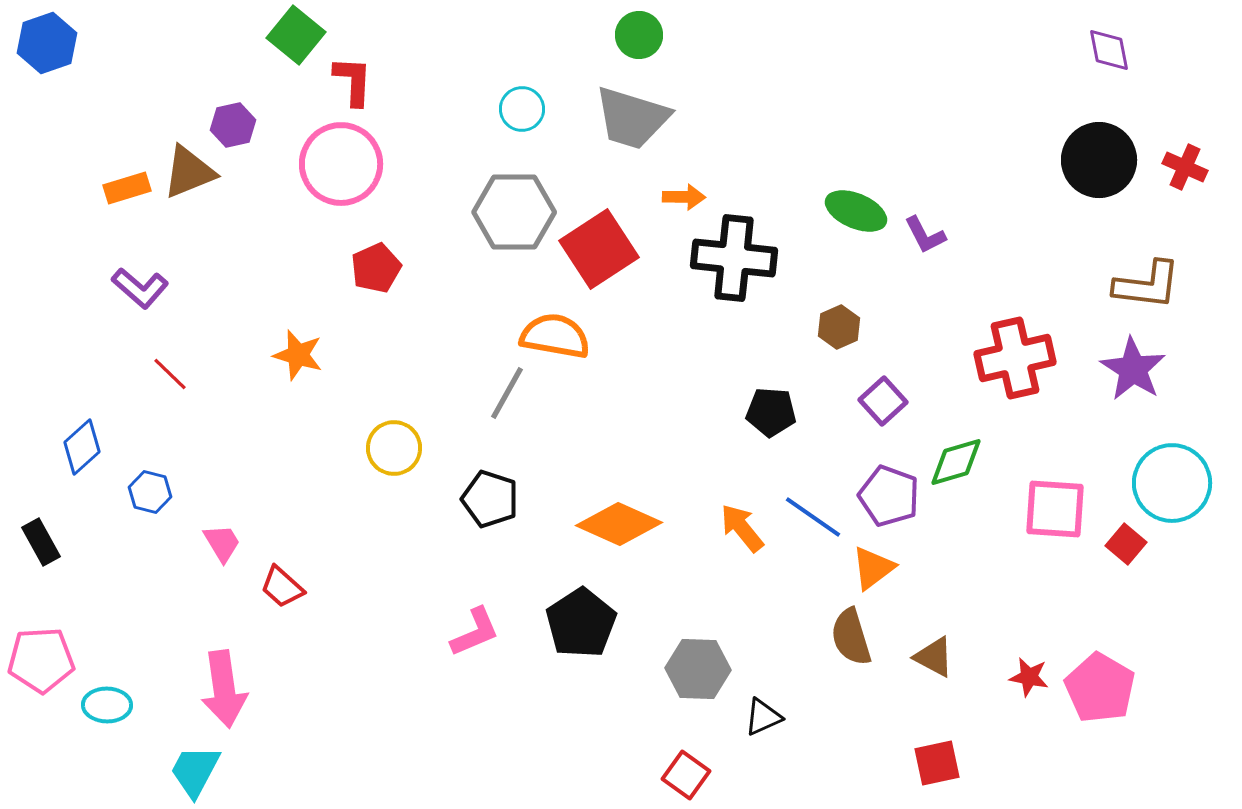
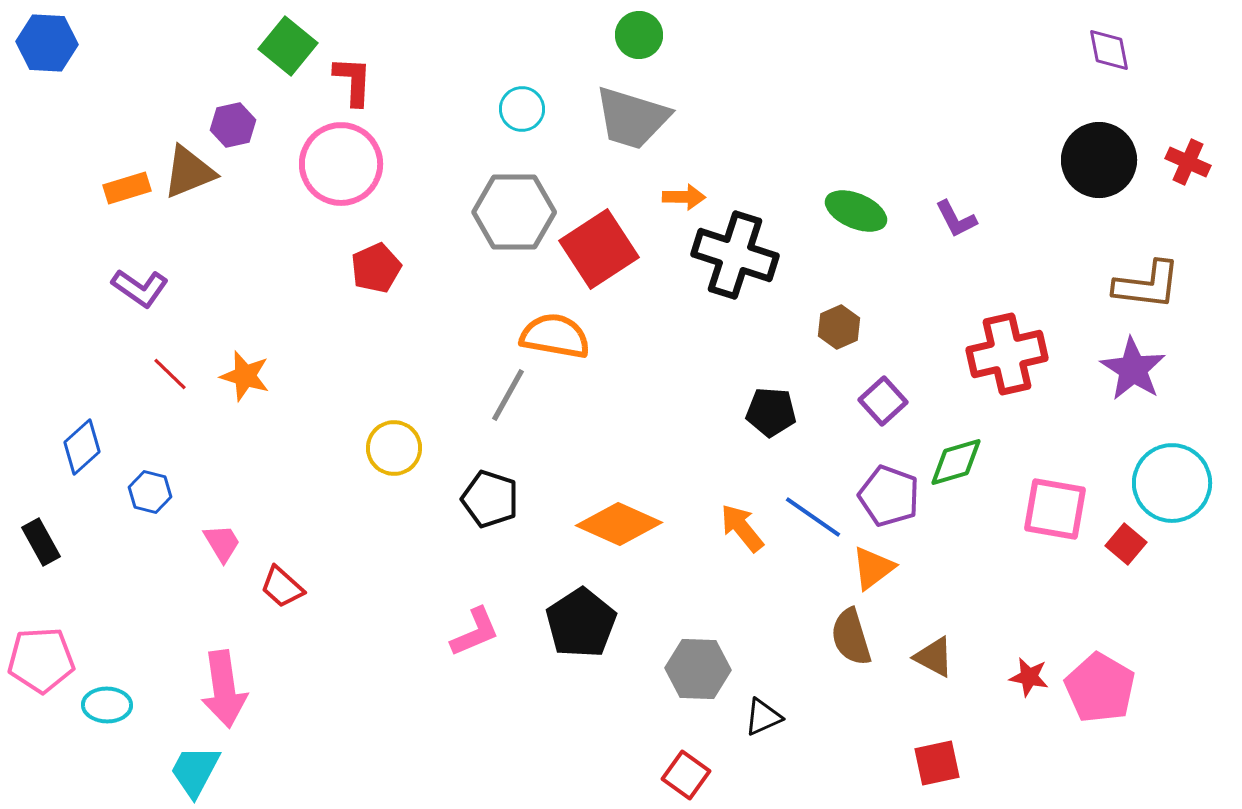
green square at (296, 35): moved 8 px left, 11 px down
blue hexagon at (47, 43): rotated 22 degrees clockwise
red cross at (1185, 167): moved 3 px right, 5 px up
purple L-shape at (925, 235): moved 31 px right, 16 px up
black cross at (734, 258): moved 1 px right, 3 px up; rotated 12 degrees clockwise
purple L-shape at (140, 288): rotated 6 degrees counterclockwise
orange star at (298, 355): moved 53 px left, 21 px down
red cross at (1015, 358): moved 8 px left, 4 px up
gray line at (507, 393): moved 1 px right, 2 px down
pink square at (1055, 509): rotated 6 degrees clockwise
